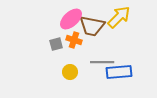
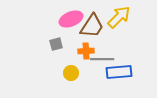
pink ellipse: rotated 20 degrees clockwise
brown trapezoid: rotated 68 degrees counterclockwise
orange cross: moved 12 px right, 11 px down; rotated 21 degrees counterclockwise
gray line: moved 3 px up
yellow circle: moved 1 px right, 1 px down
